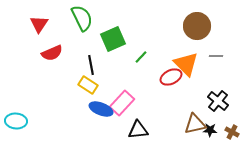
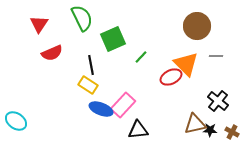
pink rectangle: moved 1 px right, 2 px down
cyan ellipse: rotated 30 degrees clockwise
